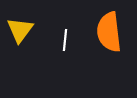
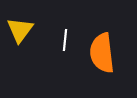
orange semicircle: moved 7 px left, 21 px down
